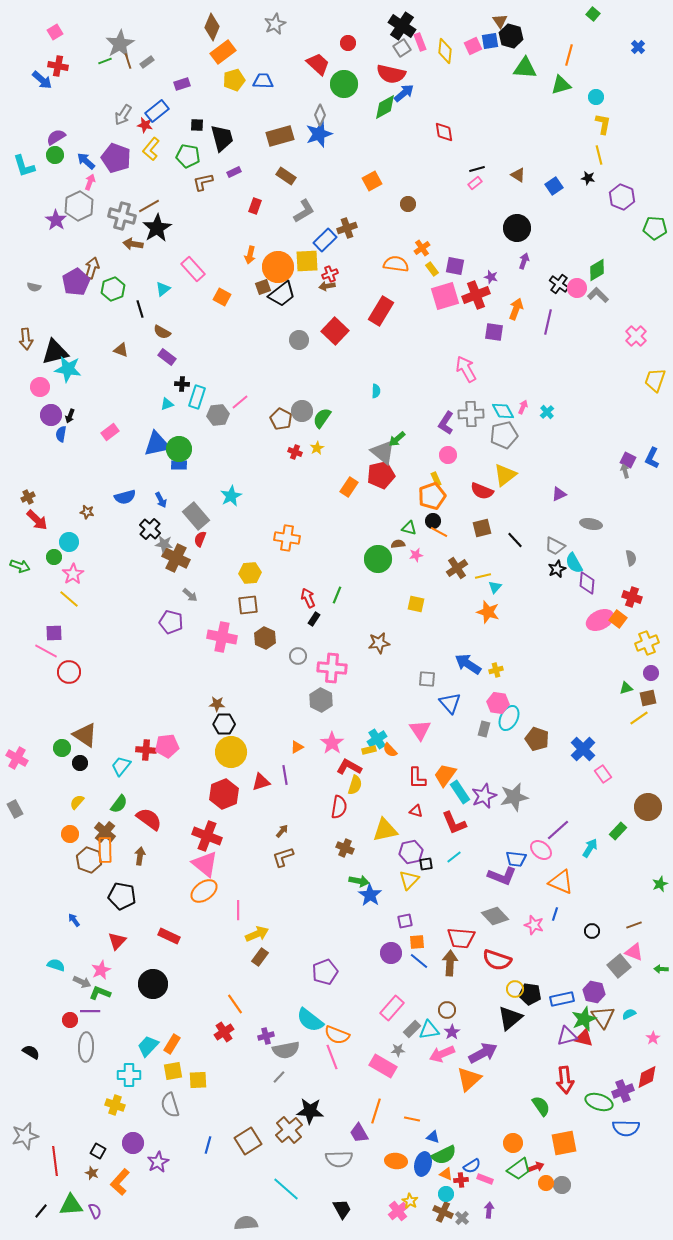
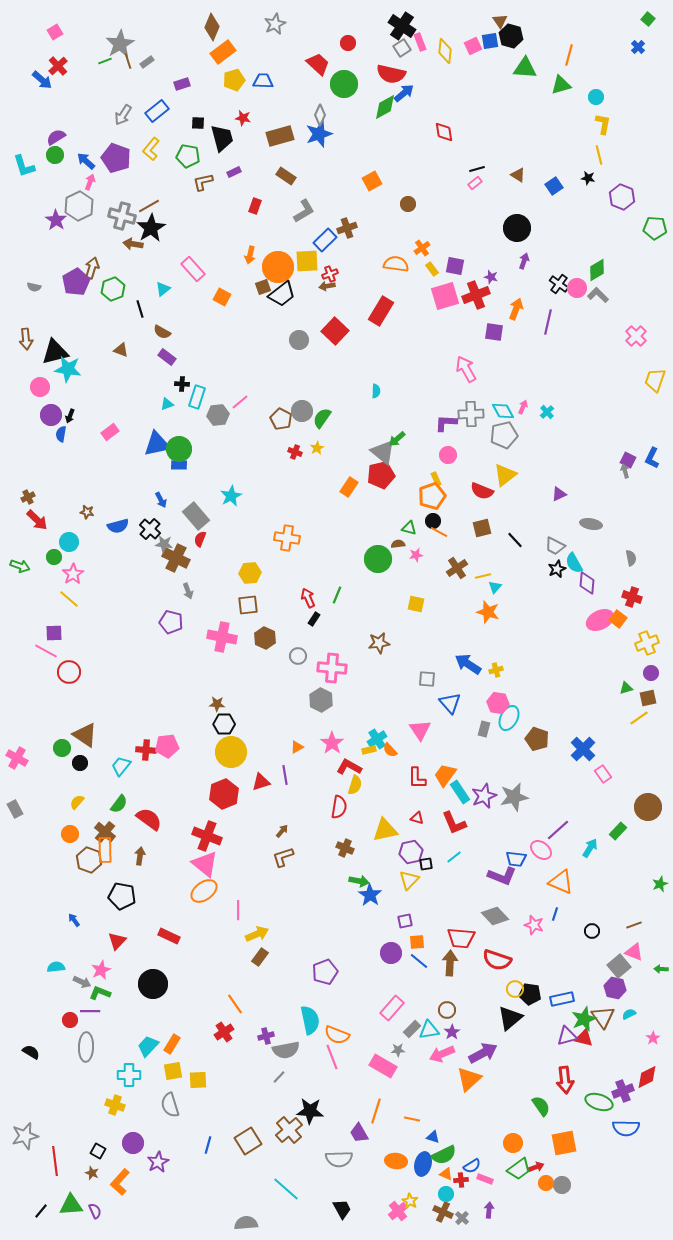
green square at (593, 14): moved 55 px right, 5 px down
red cross at (58, 66): rotated 36 degrees clockwise
red star at (145, 125): moved 98 px right, 7 px up
black square at (197, 125): moved 1 px right, 2 px up
black star at (157, 228): moved 6 px left
purple L-shape at (446, 423): rotated 60 degrees clockwise
blue semicircle at (125, 497): moved 7 px left, 29 px down
gray arrow at (190, 595): moved 2 px left, 4 px up; rotated 28 degrees clockwise
red triangle at (416, 811): moved 1 px right, 7 px down
cyan semicircle at (56, 965): moved 2 px down; rotated 24 degrees counterclockwise
purple hexagon at (594, 992): moved 21 px right, 4 px up
cyan semicircle at (310, 1020): rotated 140 degrees counterclockwise
